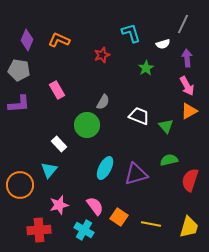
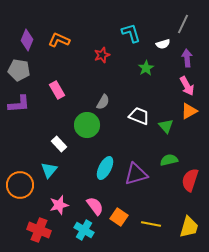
red cross: rotated 25 degrees clockwise
